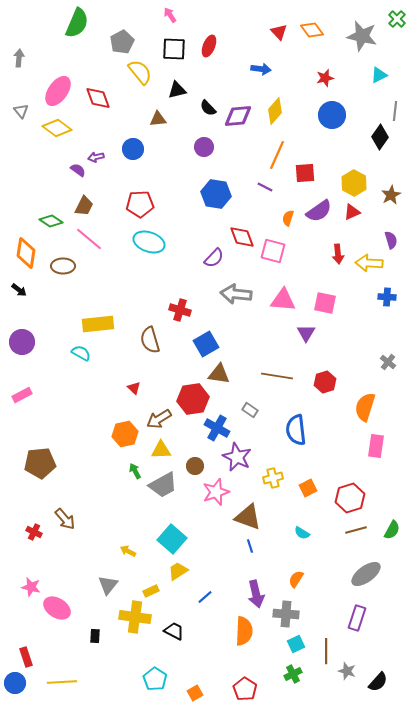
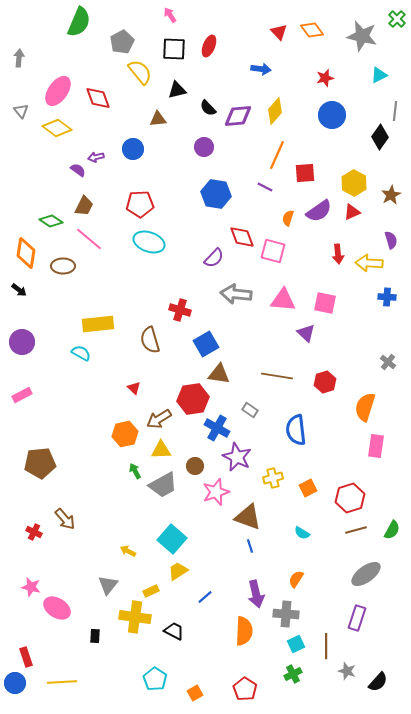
green semicircle at (77, 23): moved 2 px right, 1 px up
purple triangle at (306, 333): rotated 18 degrees counterclockwise
brown line at (326, 651): moved 5 px up
